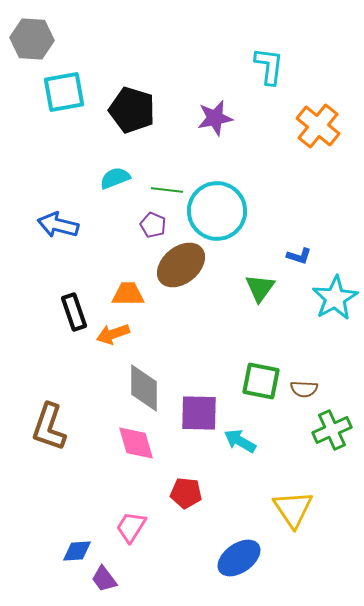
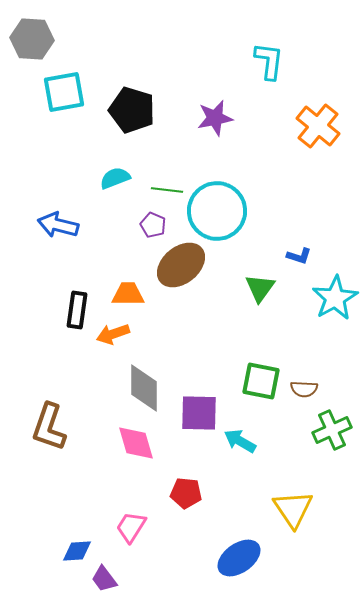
cyan L-shape: moved 5 px up
black rectangle: moved 3 px right, 2 px up; rotated 27 degrees clockwise
